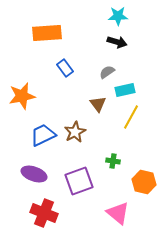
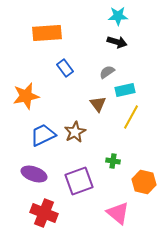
orange star: moved 4 px right
